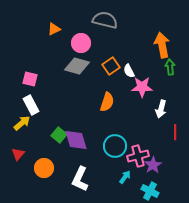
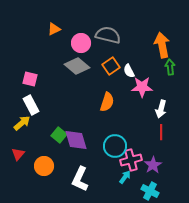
gray semicircle: moved 3 px right, 15 px down
gray diamond: rotated 25 degrees clockwise
red line: moved 14 px left
pink cross: moved 7 px left, 4 px down
orange circle: moved 2 px up
